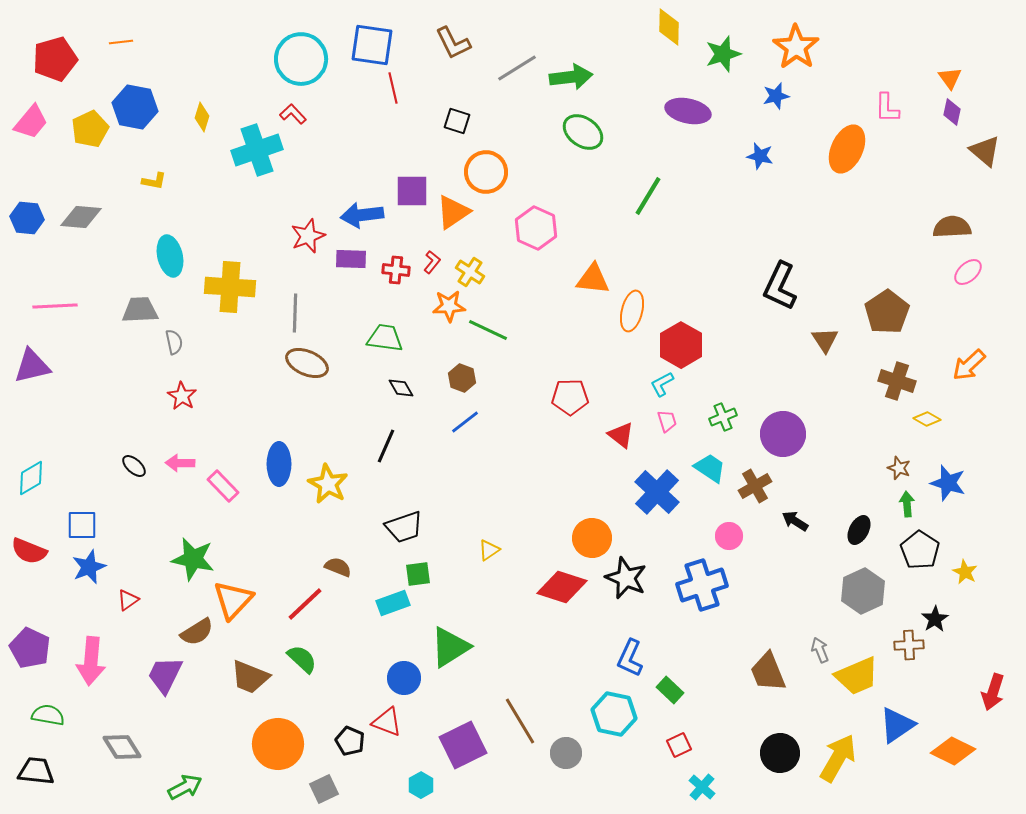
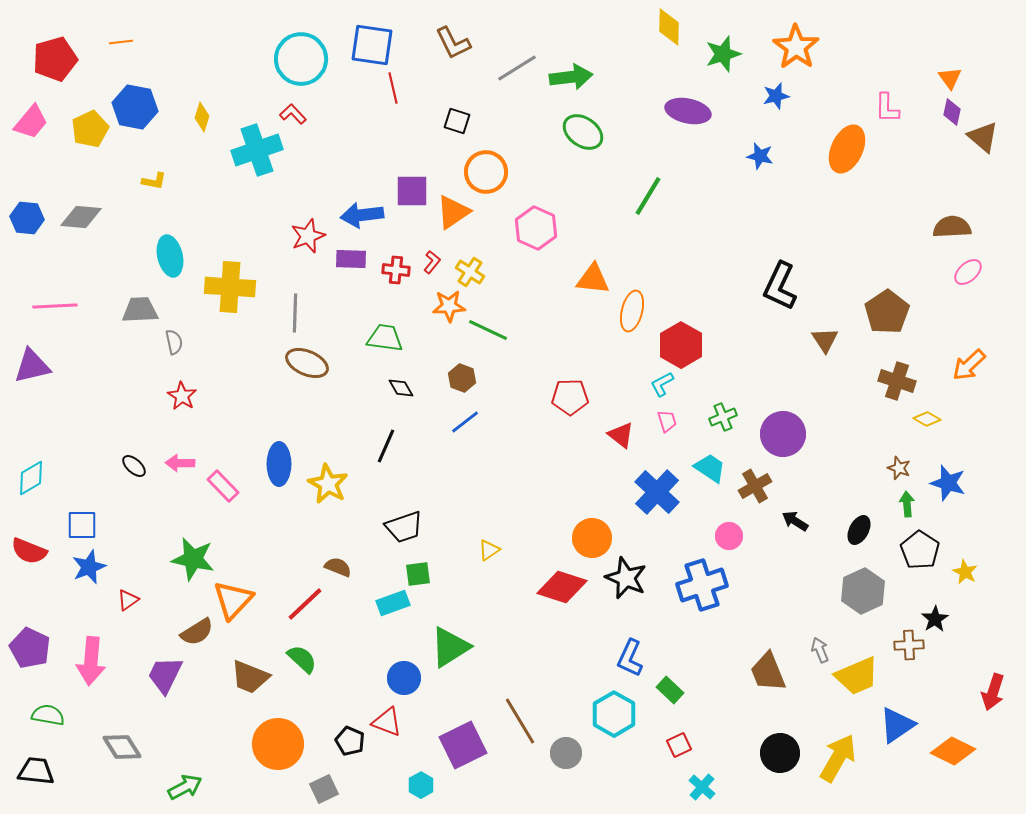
brown triangle at (985, 151): moved 2 px left, 14 px up
cyan hexagon at (614, 714): rotated 18 degrees clockwise
